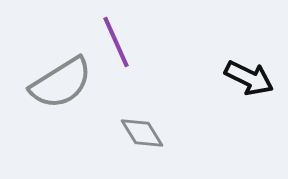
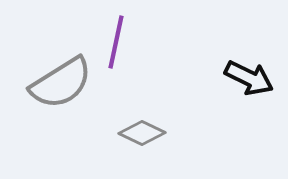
purple line: rotated 36 degrees clockwise
gray diamond: rotated 33 degrees counterclockwise
